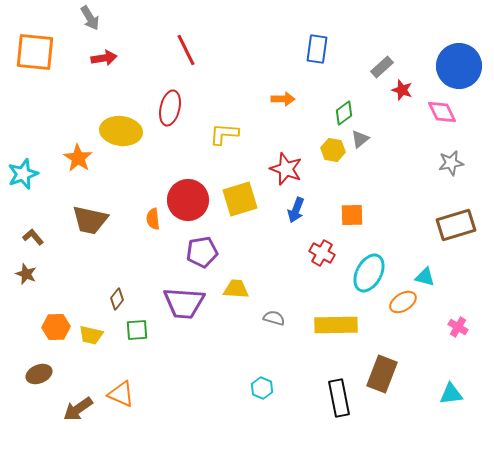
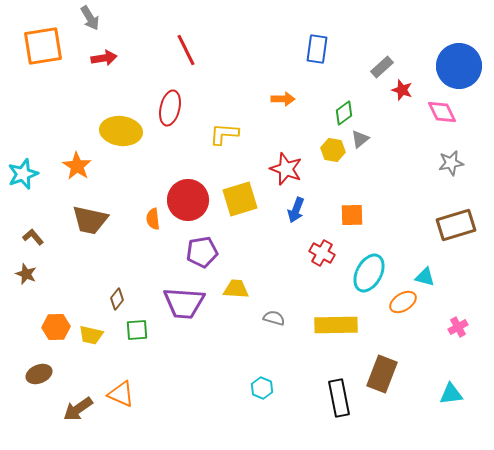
orange square at (35, 52): moved 8 px right, 6 px up; rotated 15 degrees counterclockwise
orange star at (78, 158): moved 1 px left, 8 px down
pink cross at (458, 327): rotated 30 degrees clockwise
